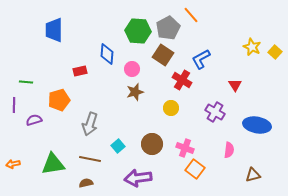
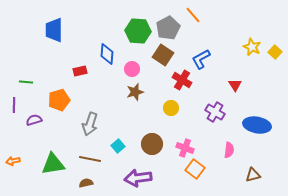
orange line: moved 2 px right
orange arrow: moved 3 px up
